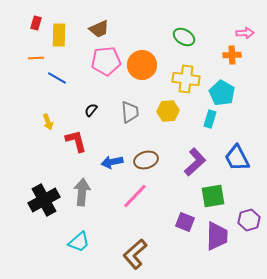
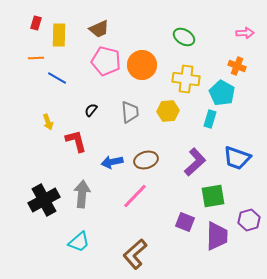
orange cross: moved 5 px right, 11 px down; rotated 24 degrees clockwise
pink pentagon: rotated 20 degrees clockwise
blue trapezoid: rotated 44 degrees counterclockwise
gray arrow: moved 2 px down
